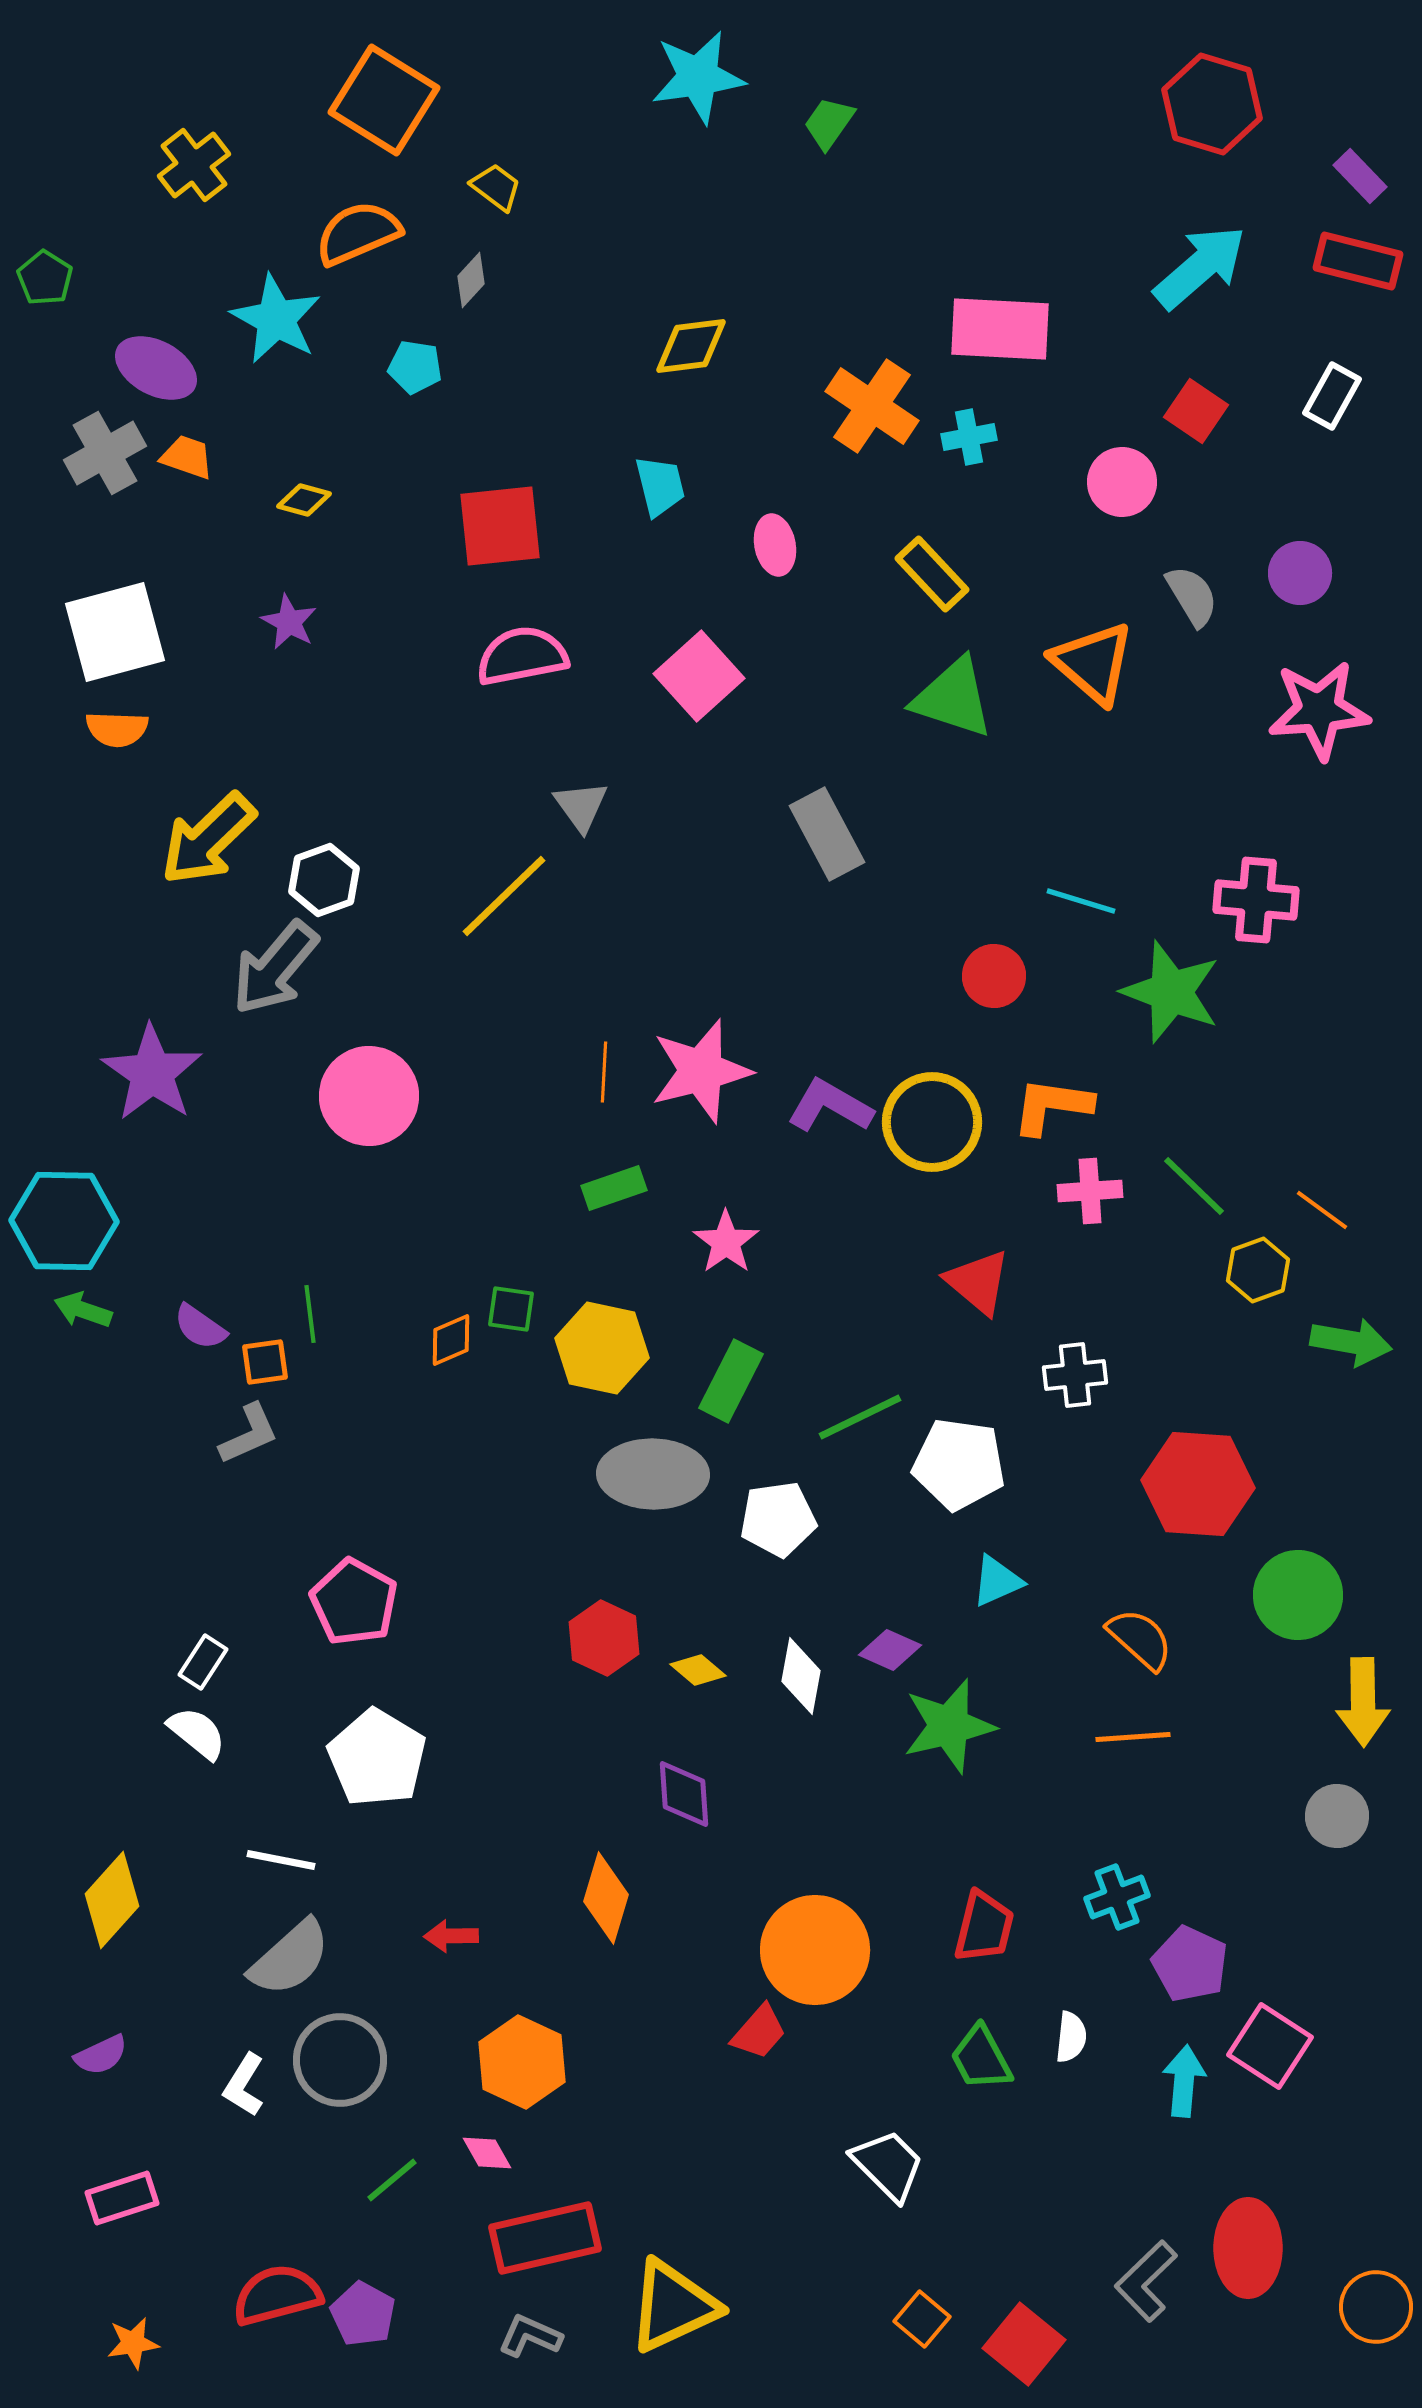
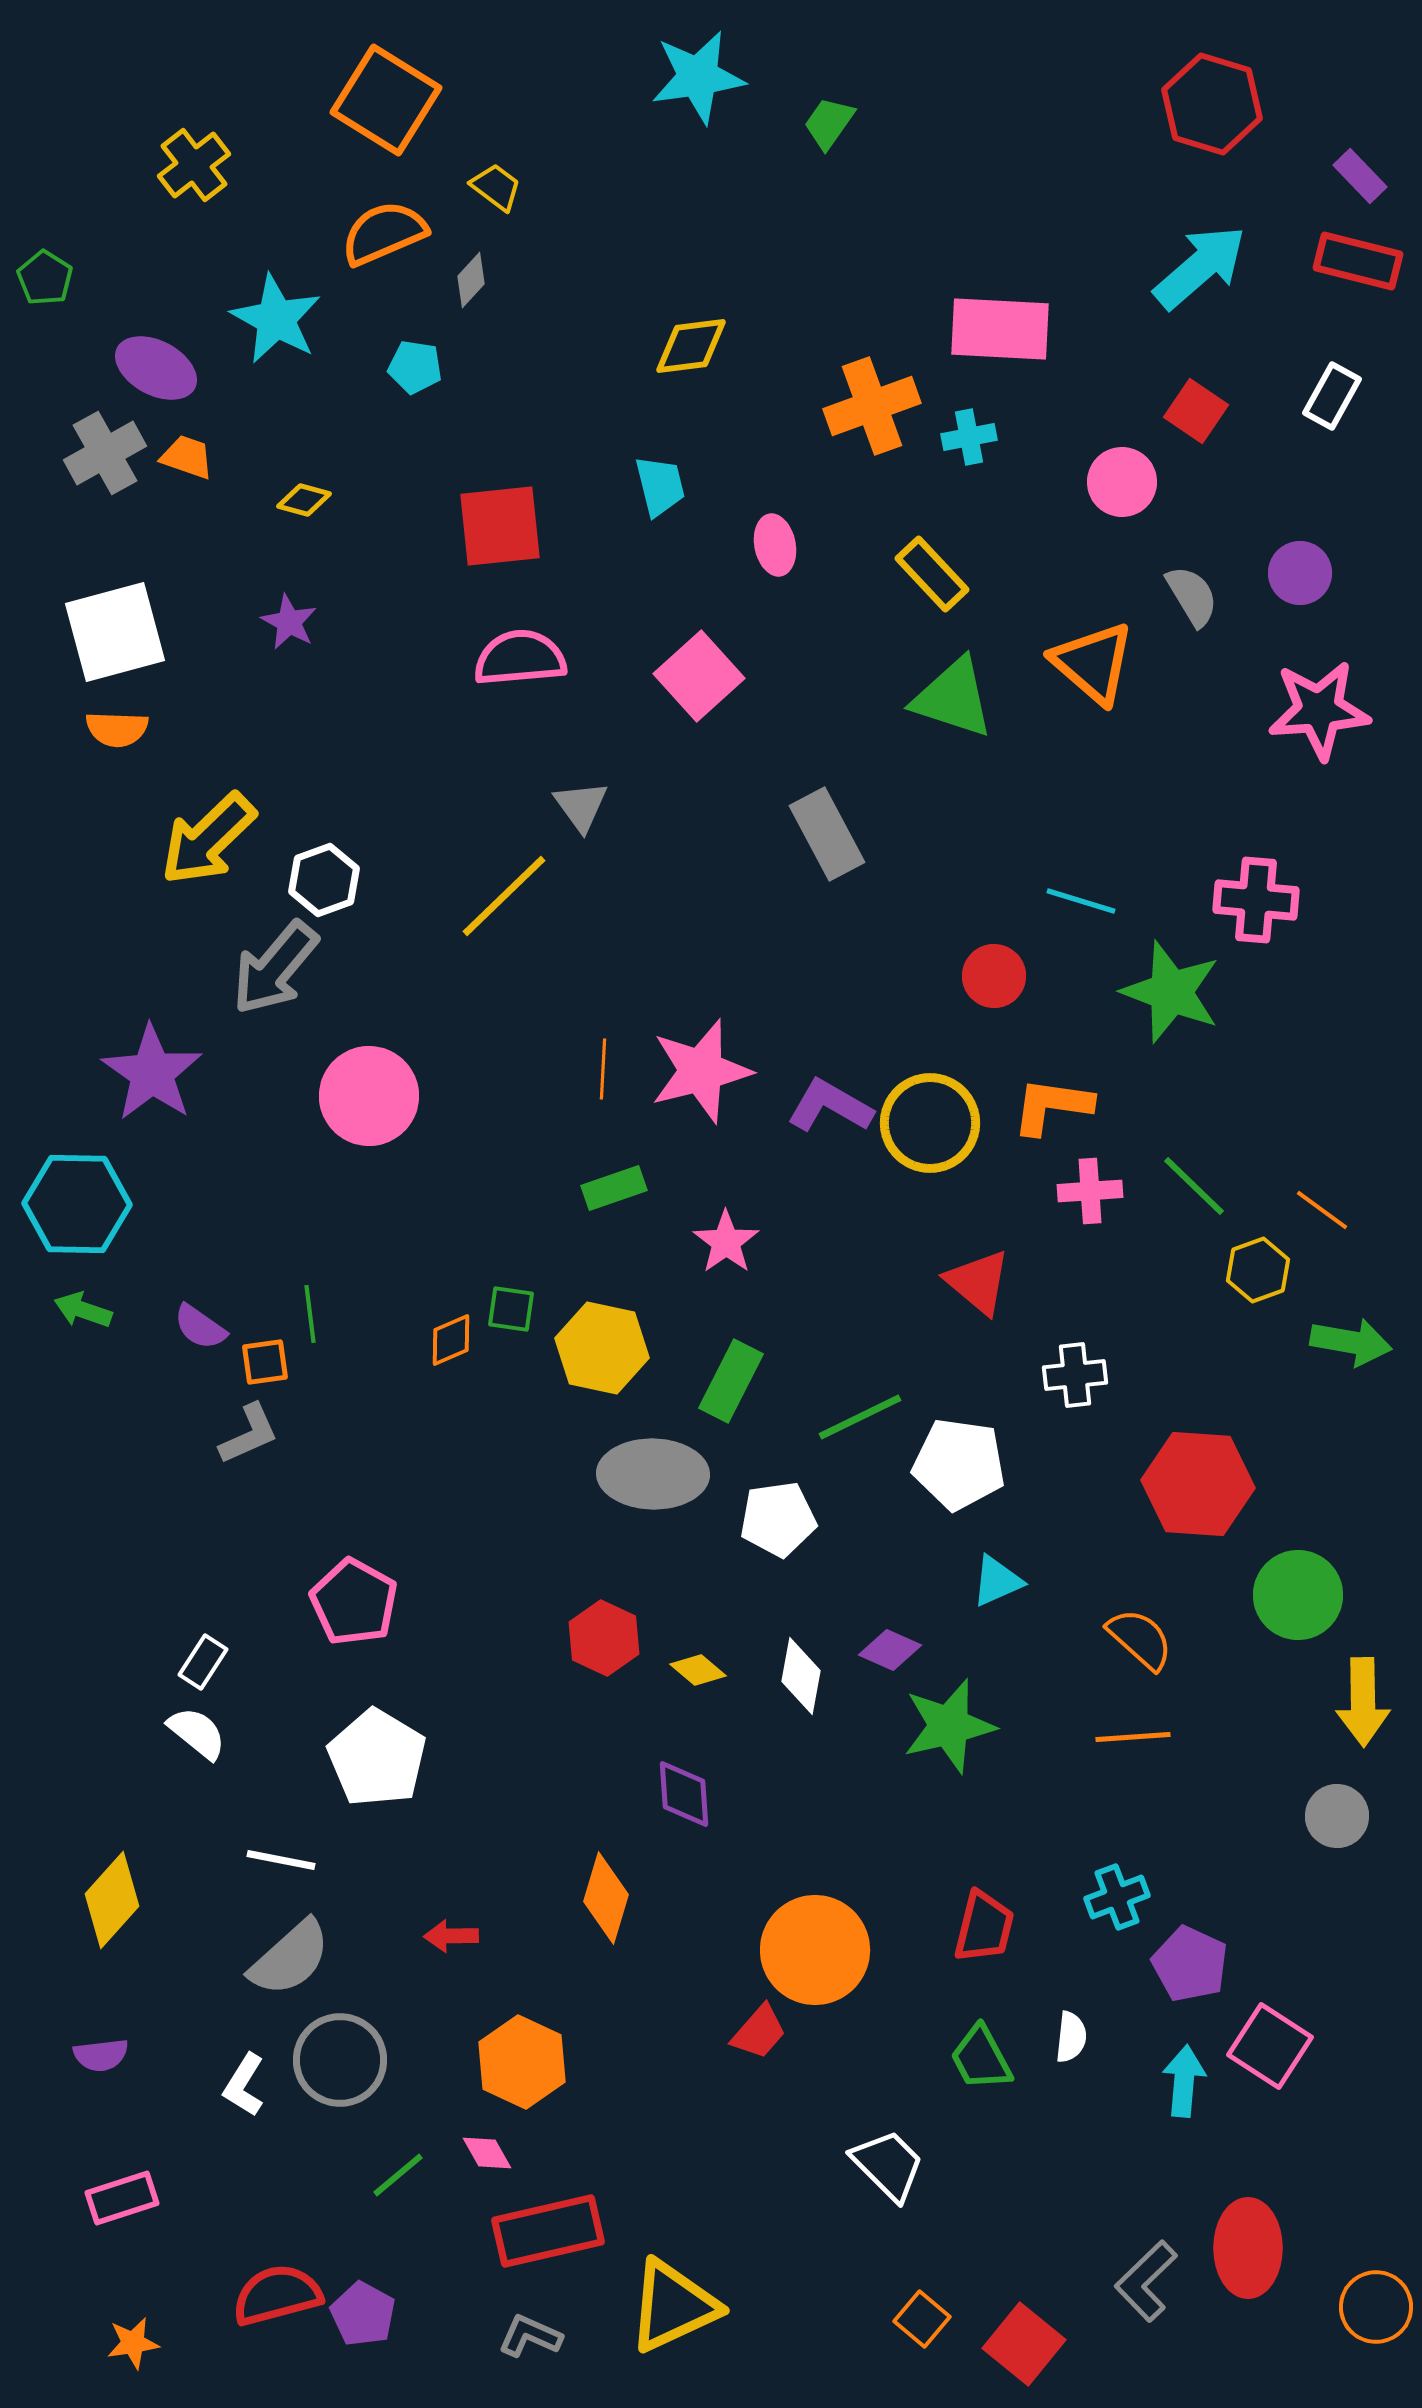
orange square at (384, 100): moved 2 px right
orange semicircle at (358, 233): moved 26 px right
orange cross at (872, 406): rotated 36 degrees clockwise
pink semicircle at (522, 656): moved 2 px left, 2 px down; rotated 6 degrees clockwise
orange line at (604, 1072): moved 1 px left, 3 px up
yellow circle at (932, 1122): moved 2 px left, 1 px down
cyan hexagon at (64, 1221): moved 13 px right, 17 px up
purple semicircle at (101, 2055): rotated 18 degrees clockwise
green line at (392, 2180): moved 6 px right, 5 px up
red rectangle at (545, 2238): moved 3 px right, 7 px up
